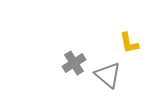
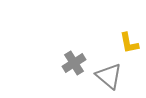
gray triangle: moved 1 px right, 1 px down
